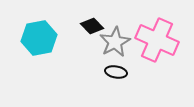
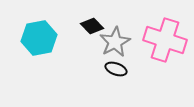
pink cross: moved 8 px right; rotated 6 degrees counterclockwise
black ellipse: moved 3 px up; rotated 10 degrees clockwise
